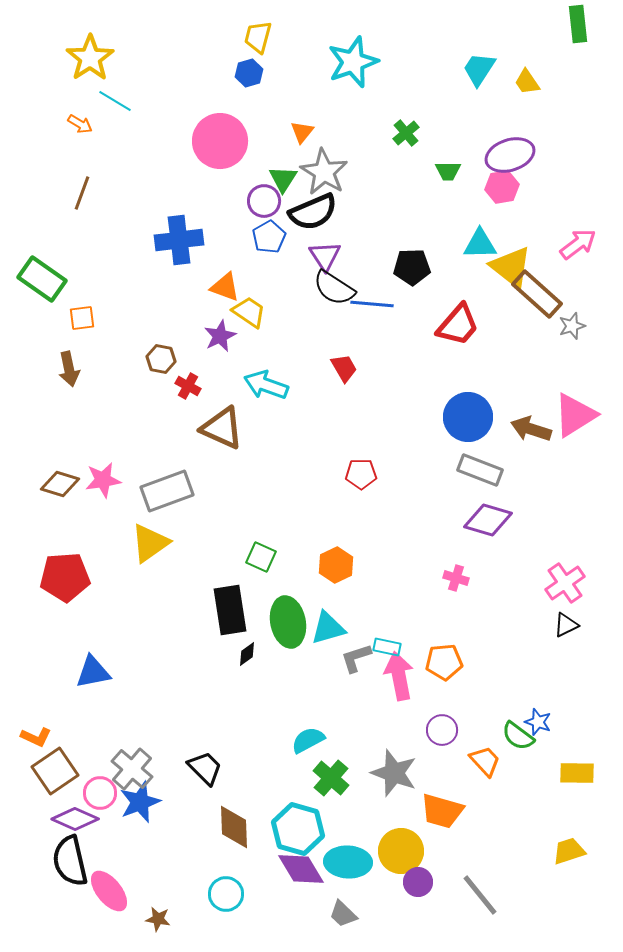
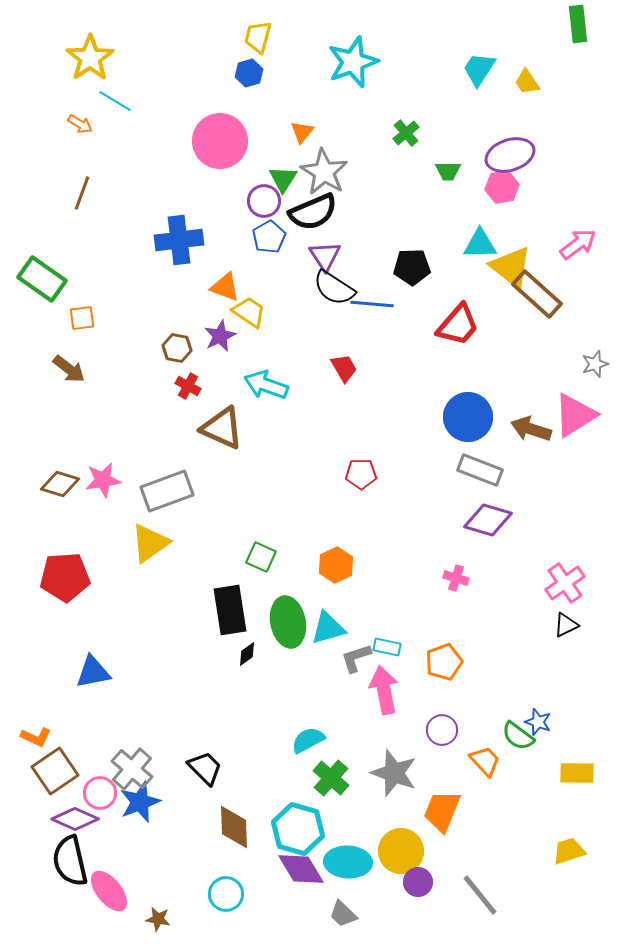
gray star at (572, 326): moved 23 px right, 38 px down
brown hexagon at (161, 359): moved 16 px right, 11 px up
brown arrow at (69, 369): rotated 40 degrees counterclockwise
orange pentagon at (444, 662): rotated 15 degrees counterclockwise
pink arrow at (399, 676): moved 15 px left, 14 px down
orange trapezoid at (442, 811): rotated 96 degrees clockwise
